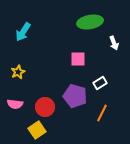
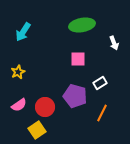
green ellipse: moved 8 px left, 3 px down
pink semicircle: moved 4 px right, 1 px down; rotated 42 degrees counterclockwise
